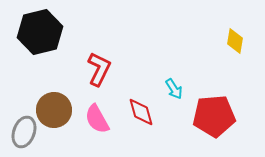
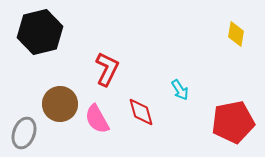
yellow diamond: moved 1 px right, 7 px up
red L-shape: moved 8 px right
cyan arrow: moved 6 px right, 1 px down
brown circle: moved 6 px right, 6 px up
red pentagon: moved 19 px right, 6 px down; rotated 6 degrees counterclockwise
gray ellipse: moved 1 px down
